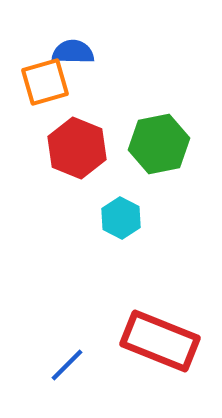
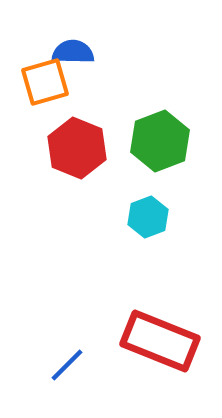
green hexagon: moved 1 px right, 3 px up; rotated 10 degrees counterclockwise
cyan hexagon: moved 27 px right, 1 px up; rotated 12 degrees clockwise
